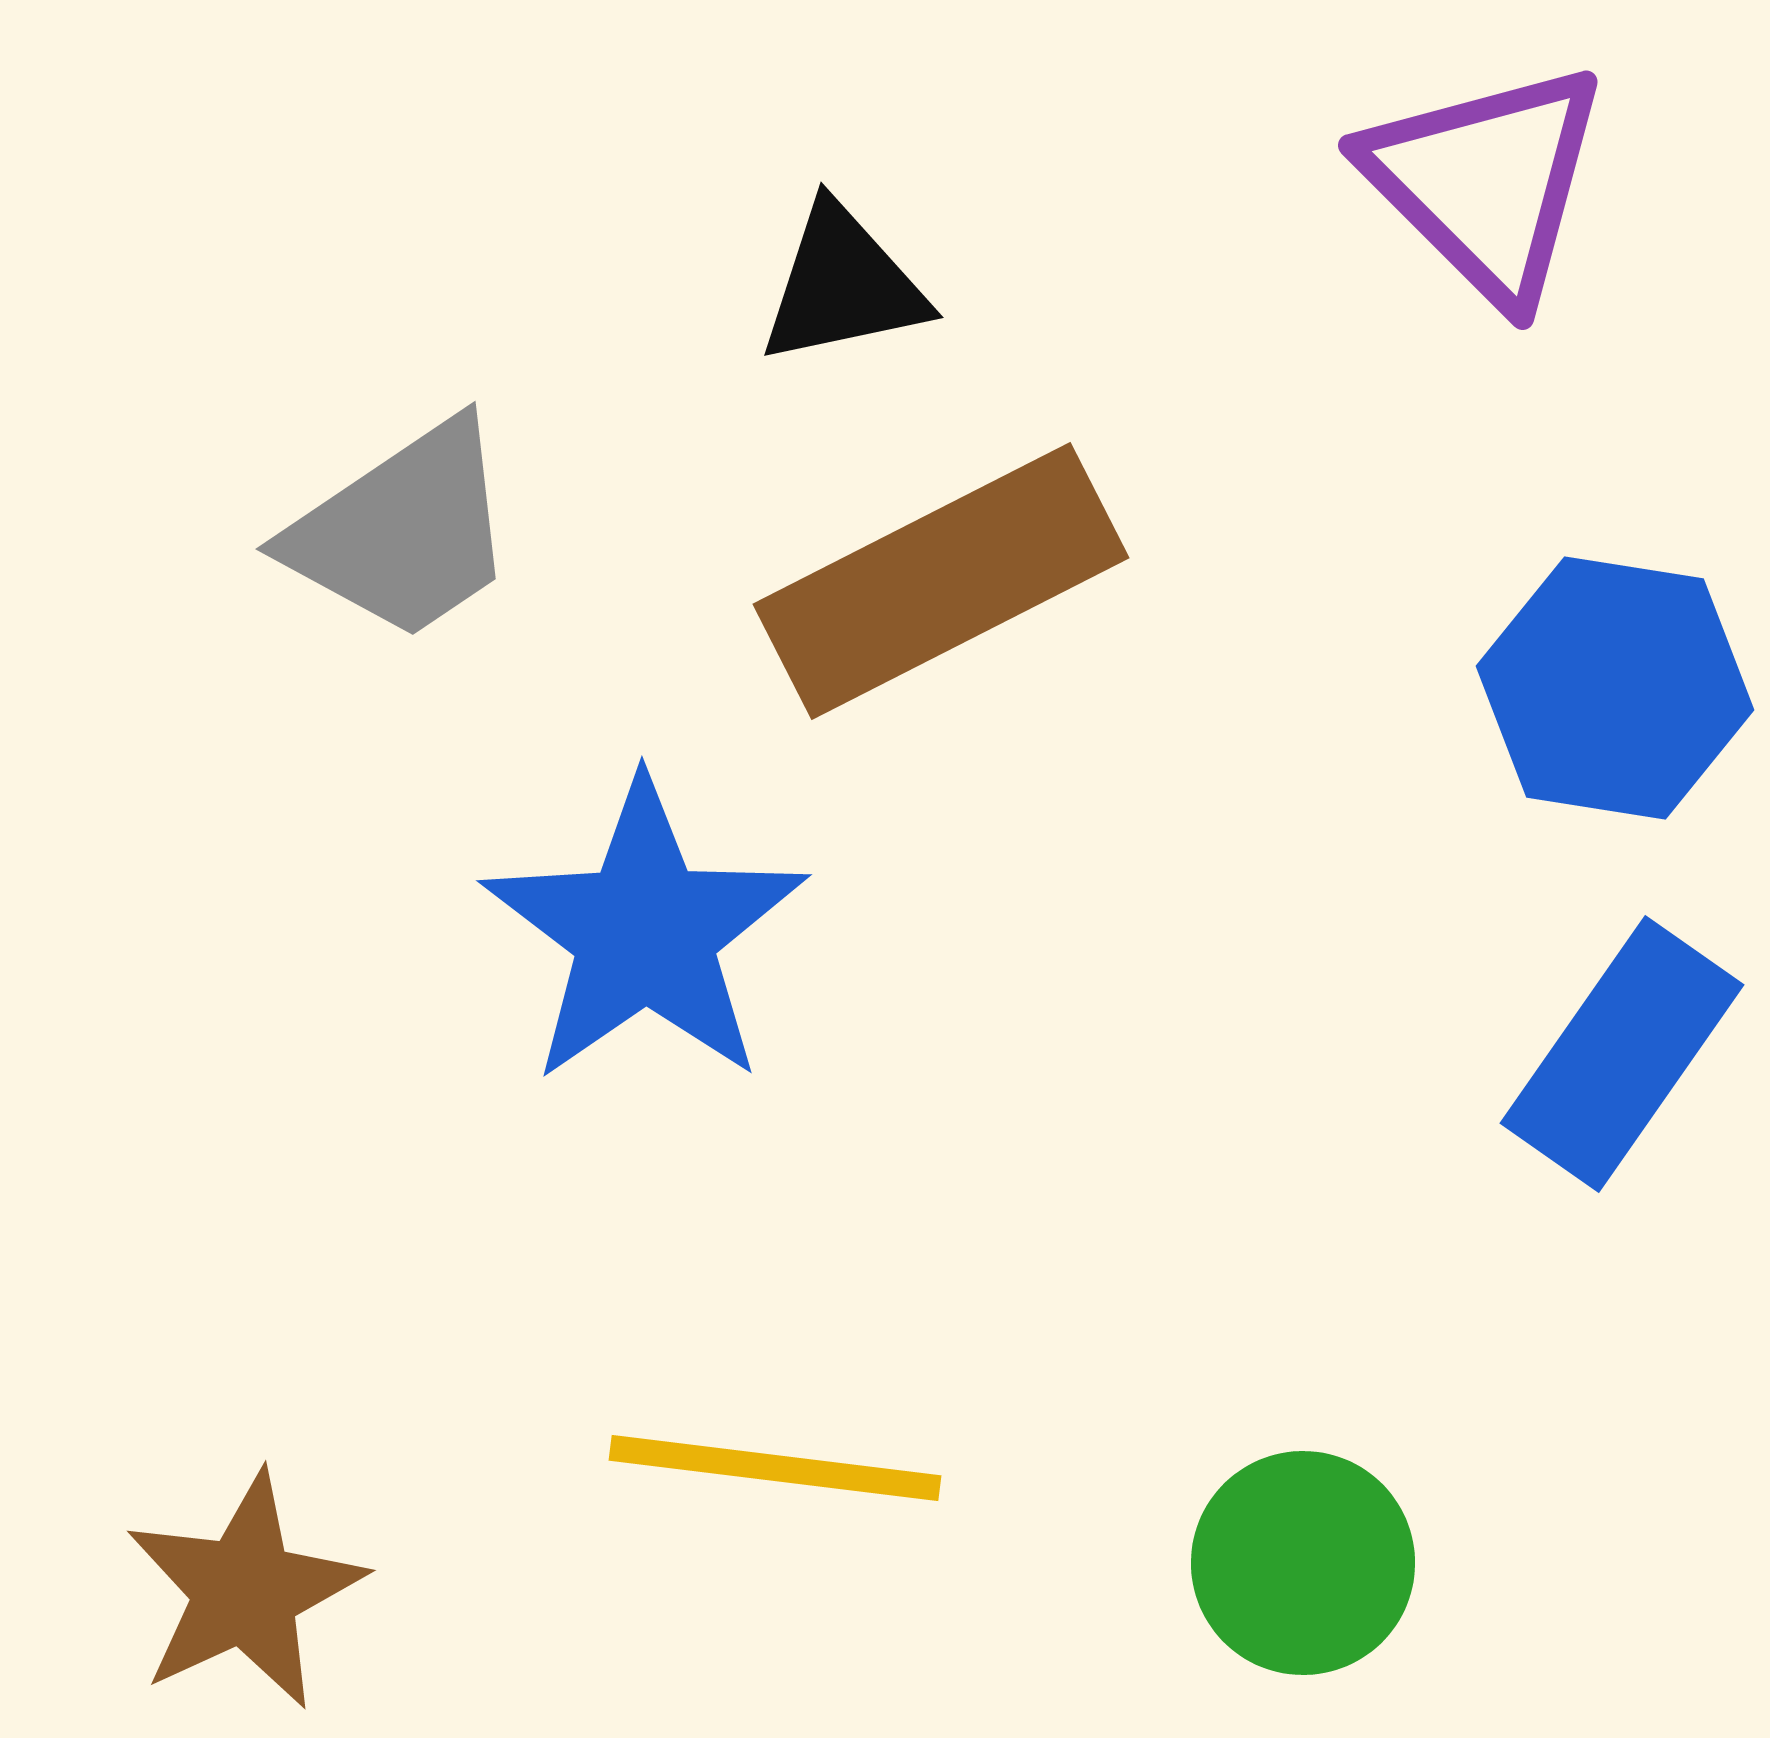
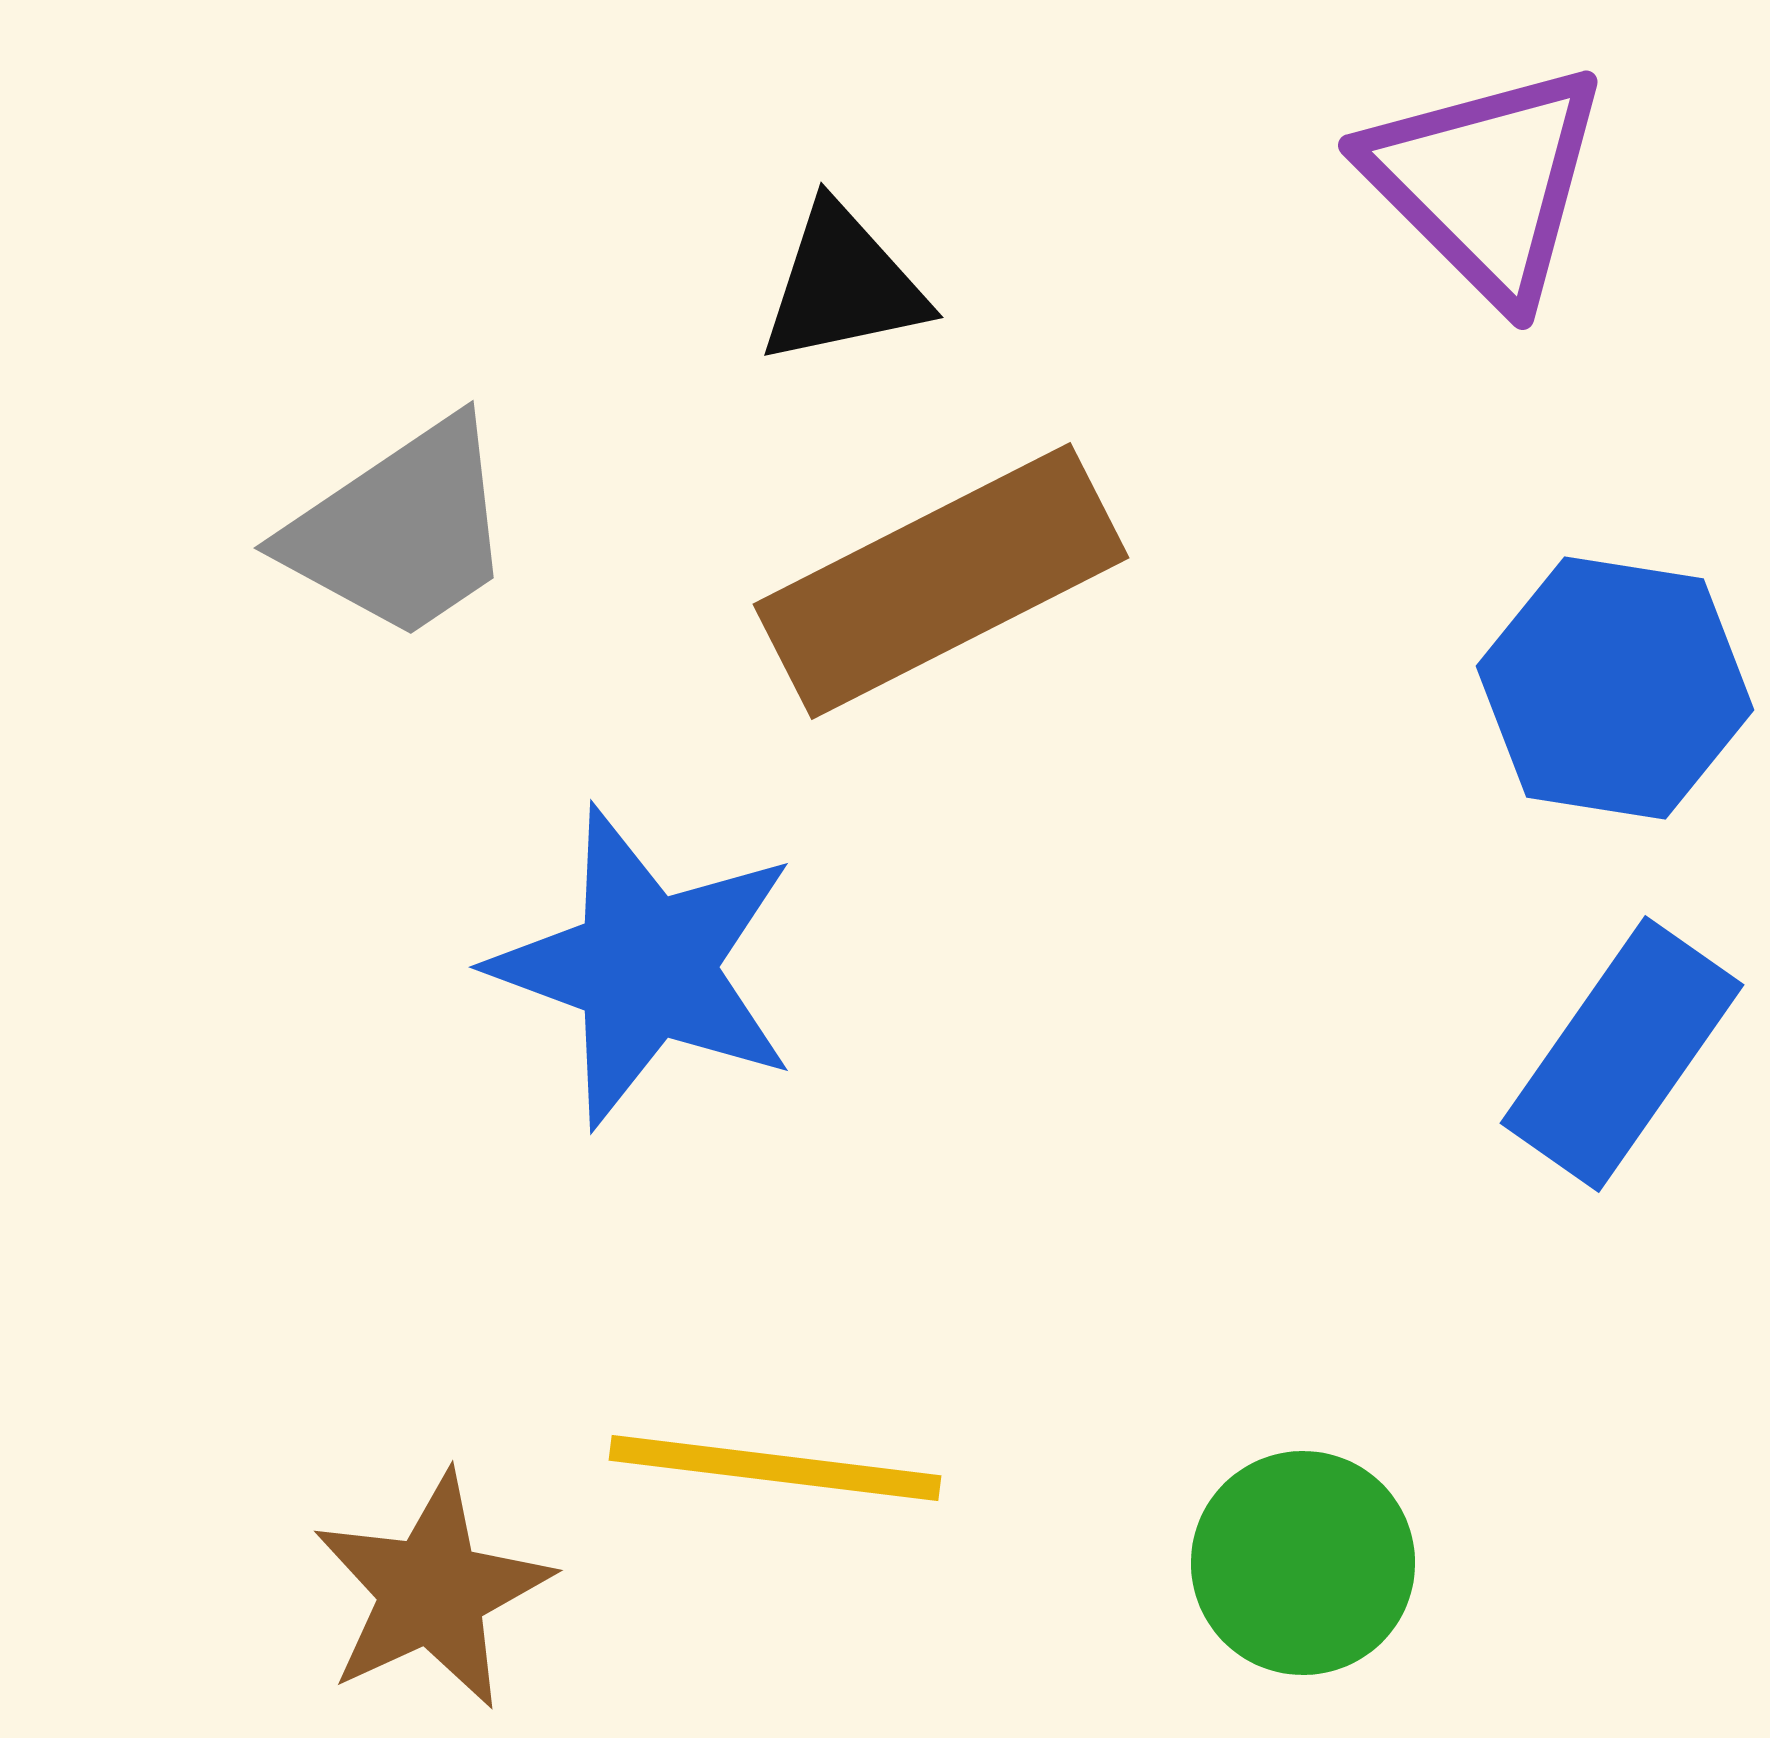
gray trapezoid: moved 2 px left, 1 px up
blue star: moved 35 px down; rotated 17 degrees counterclockwise
brown star: moved 187 px right
